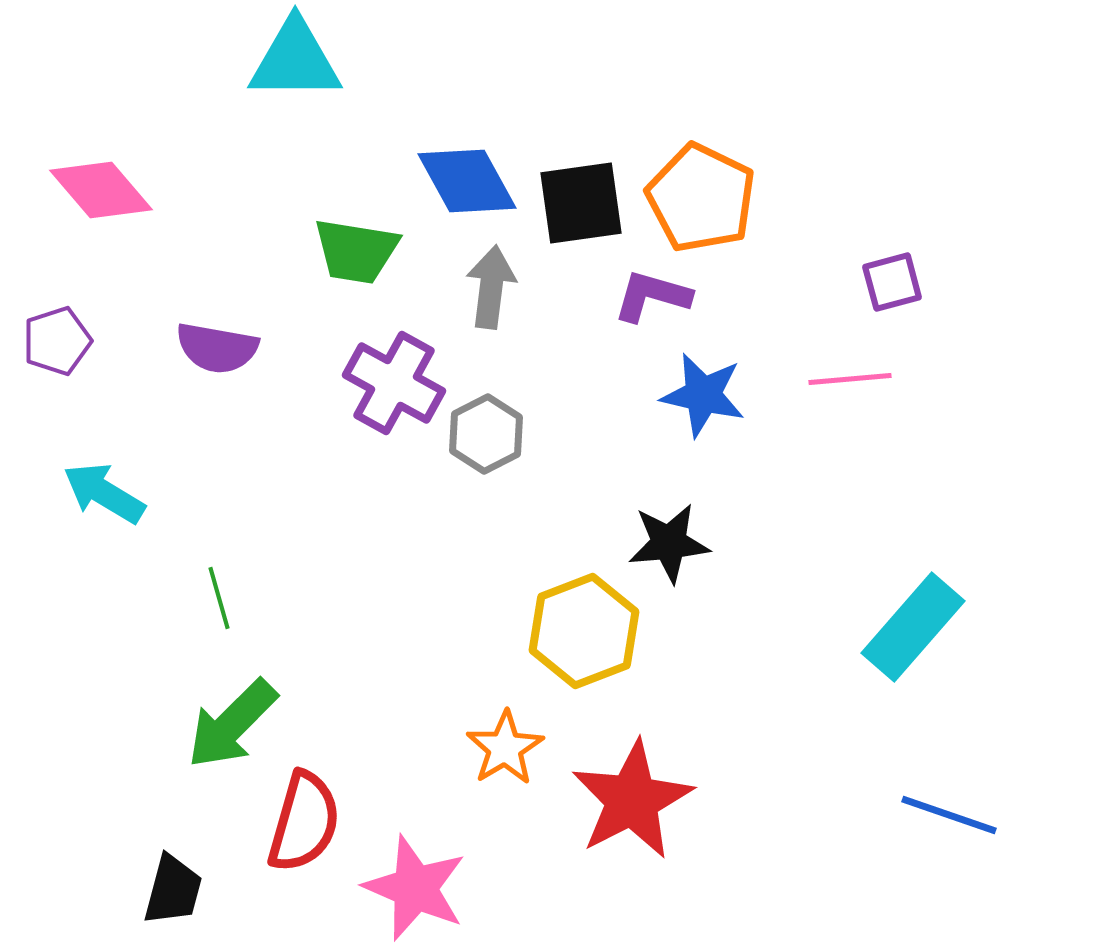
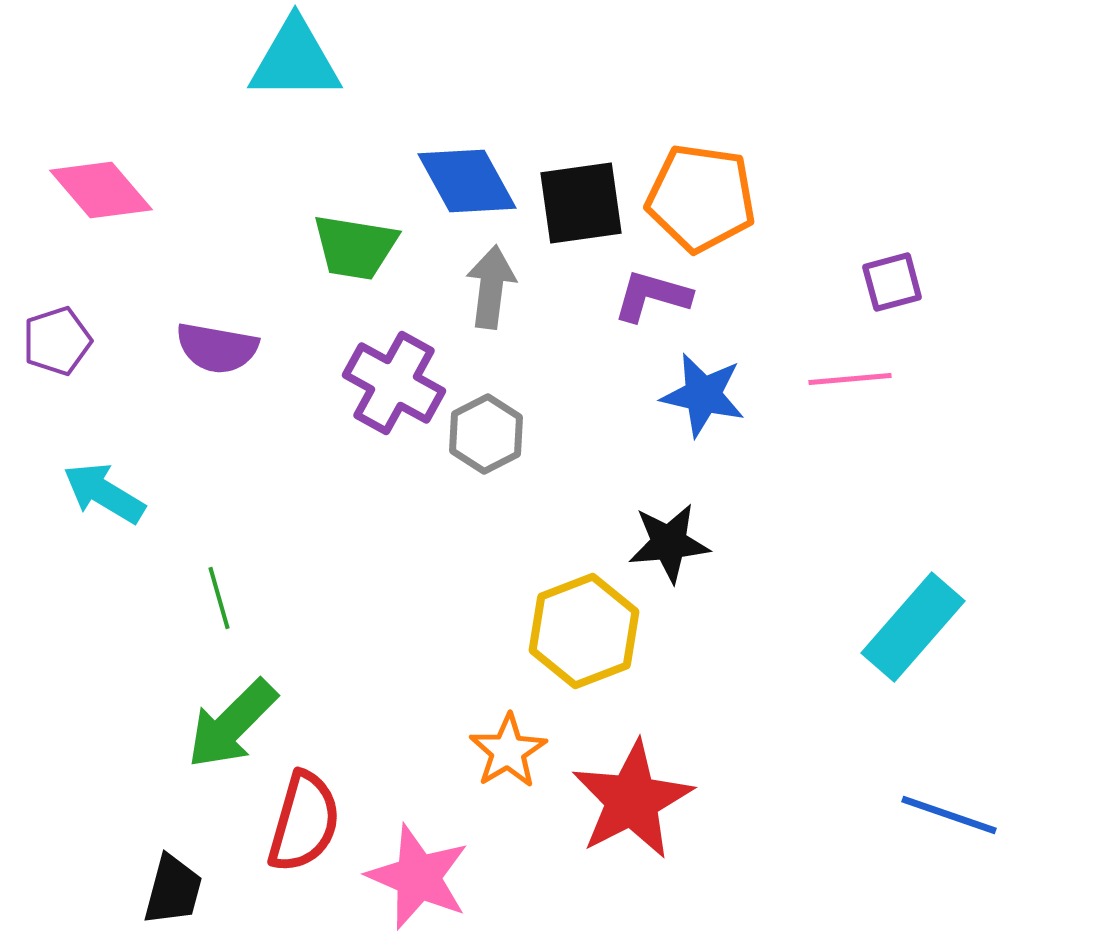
orange pentagon: rotated 18 degrees counterclockwise
green trapezoid: moved 1 px left, 4 px up
orange star: moved 3 px right, 3 px down
pink star: moved 3 px right, 11 px up
